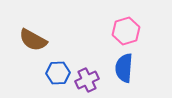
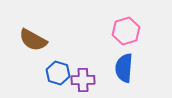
blue hexagon: rotated 20 degrees clockwise
purple cross: moved 4 px left; rotated 25 degrees clockwise
